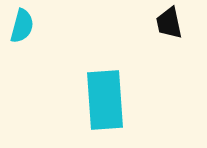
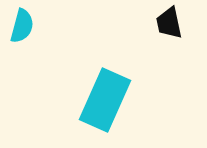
cyan rectangle: rotated 28 degrees clockwise
